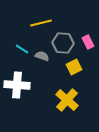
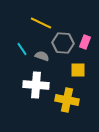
yellow line: rotated 40 degrees clockwise
pink rectangle: moved 3 px left; rotated 48 degrees clockwise
cyan line: rotated 24 degrees clockwise
yellow square: moved 4 px right, 3 px down; rotated 28 degrees clockwise
white cross: moved 19 px right
yellow cross: rotated 30 degrees counterclockwise
